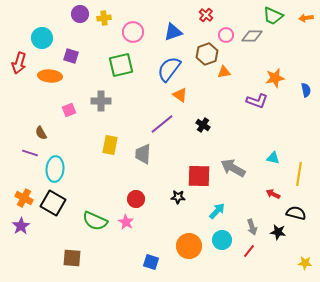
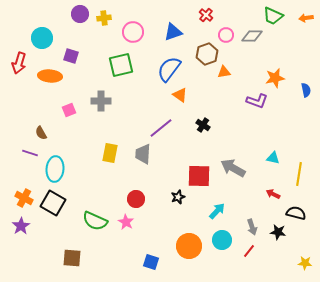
purple line at (162, 124): moved 1 px left, 4 px down
yellow rectangle at (110, 145): moved 8 px down
black star at (178, 197): rotated 24 degrees counterclockwise
